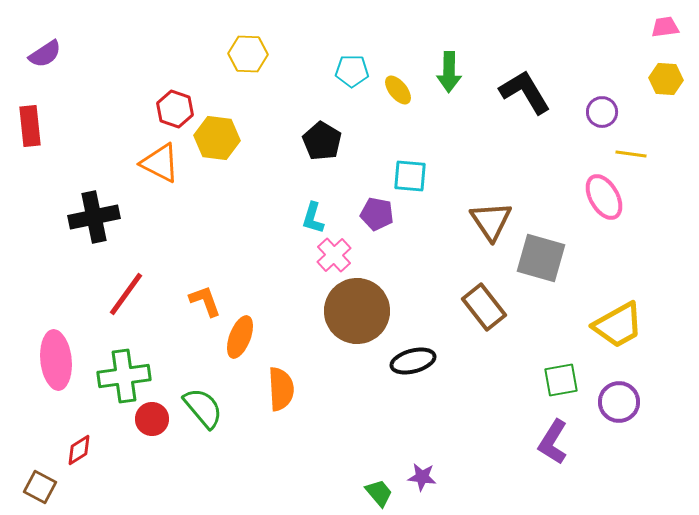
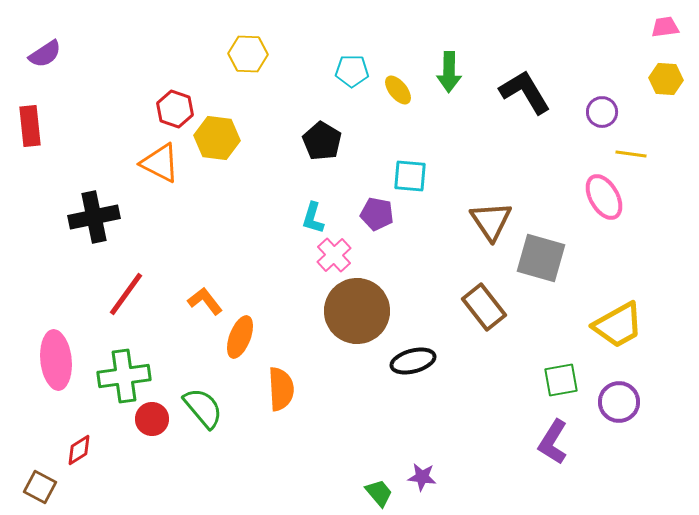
orange L-shape at (205, 301): rotated 18 degrees counterclockwise
